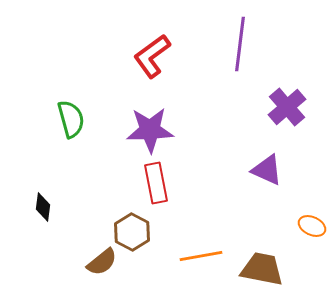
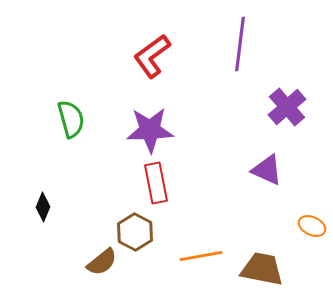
black diamond: rotated 16 degrees clockwise
brown hexagon: moved 3 px right
